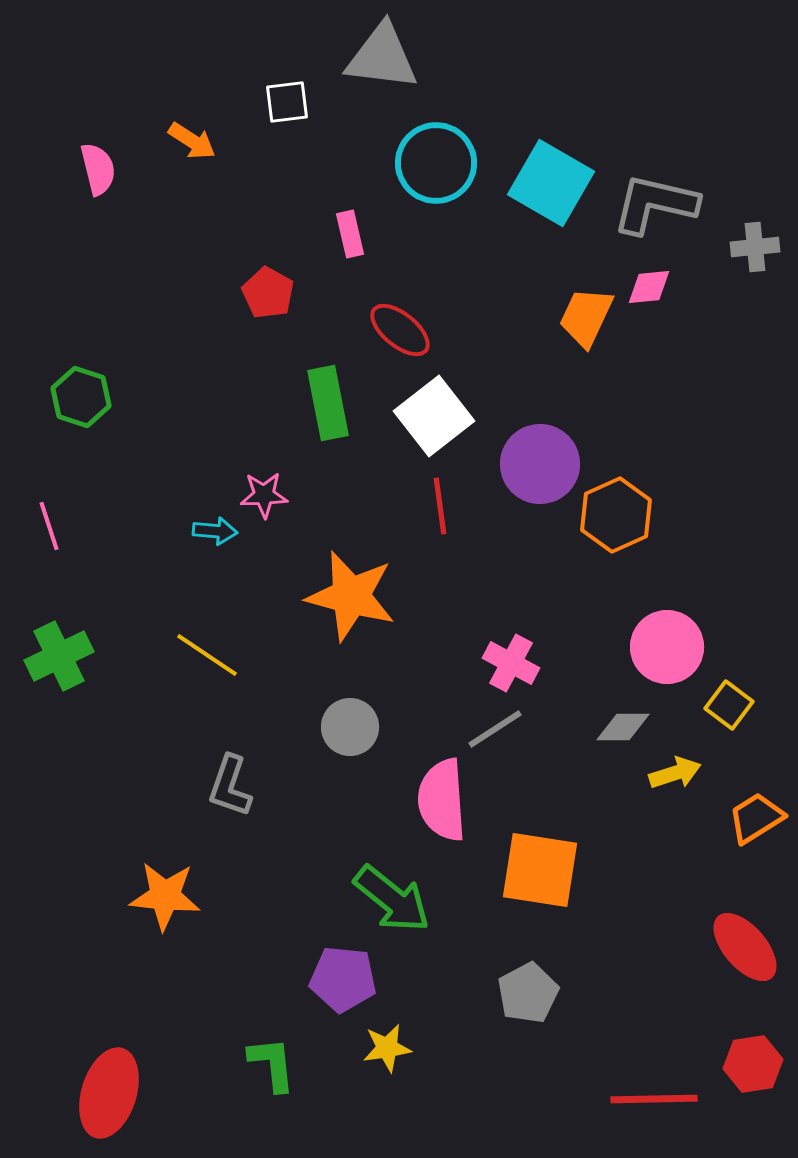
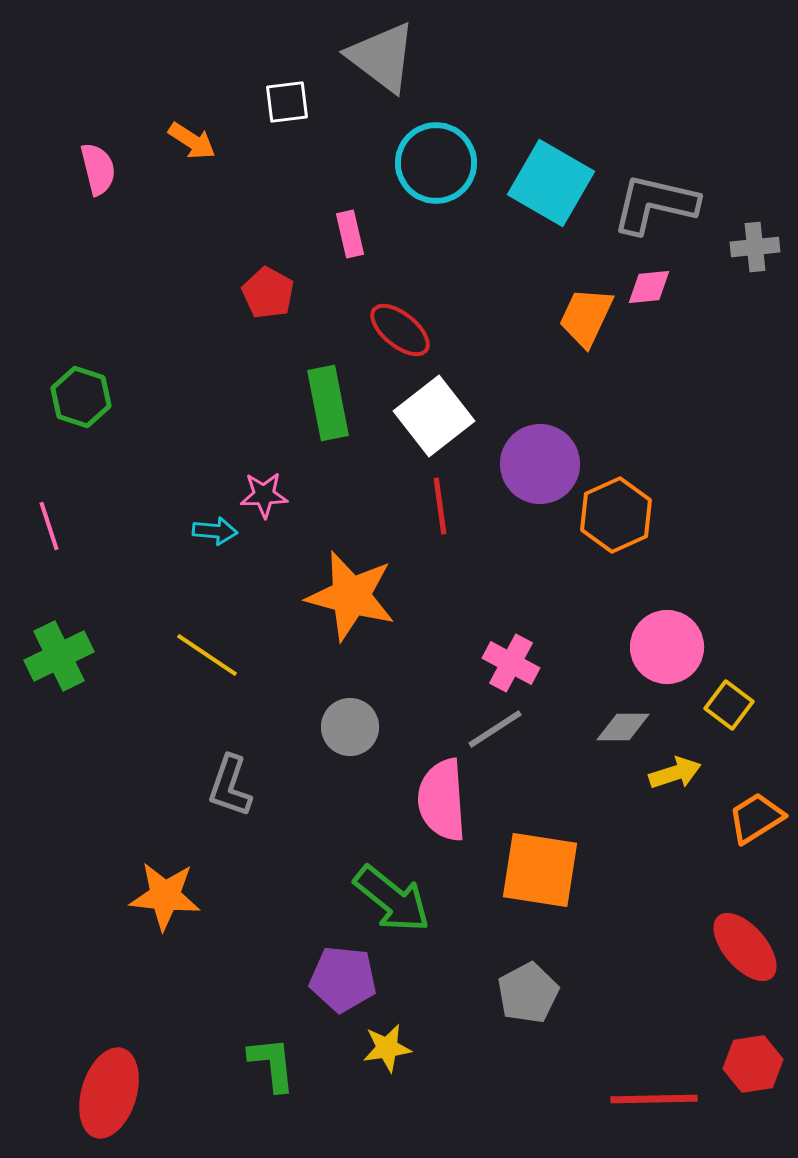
gray triangle at (382, 57): rotated 30 degrees clockwise
